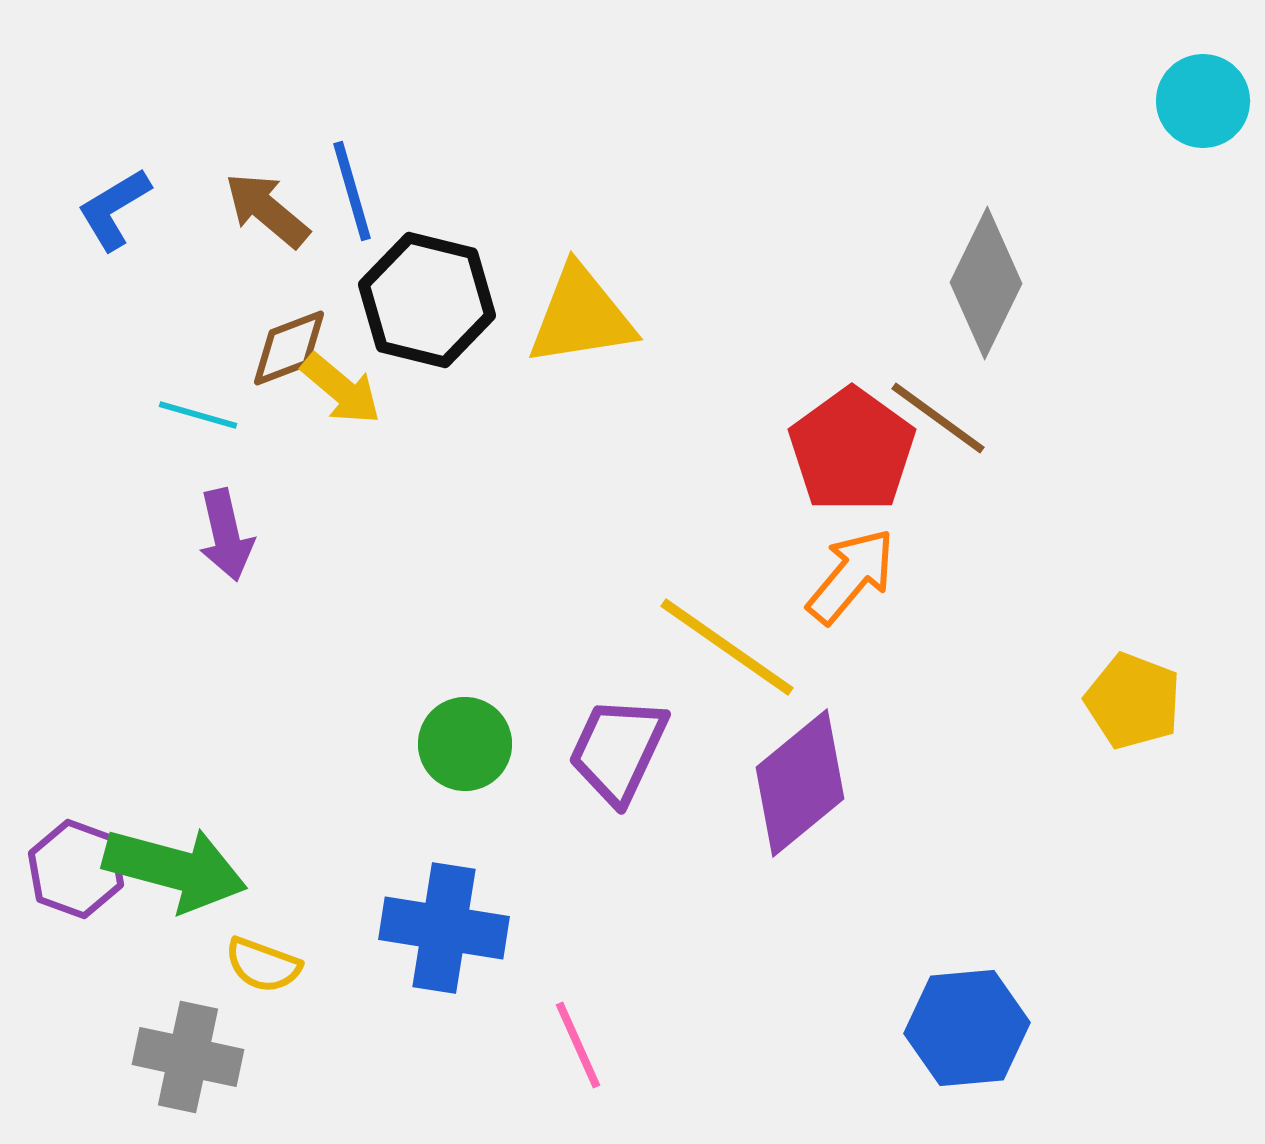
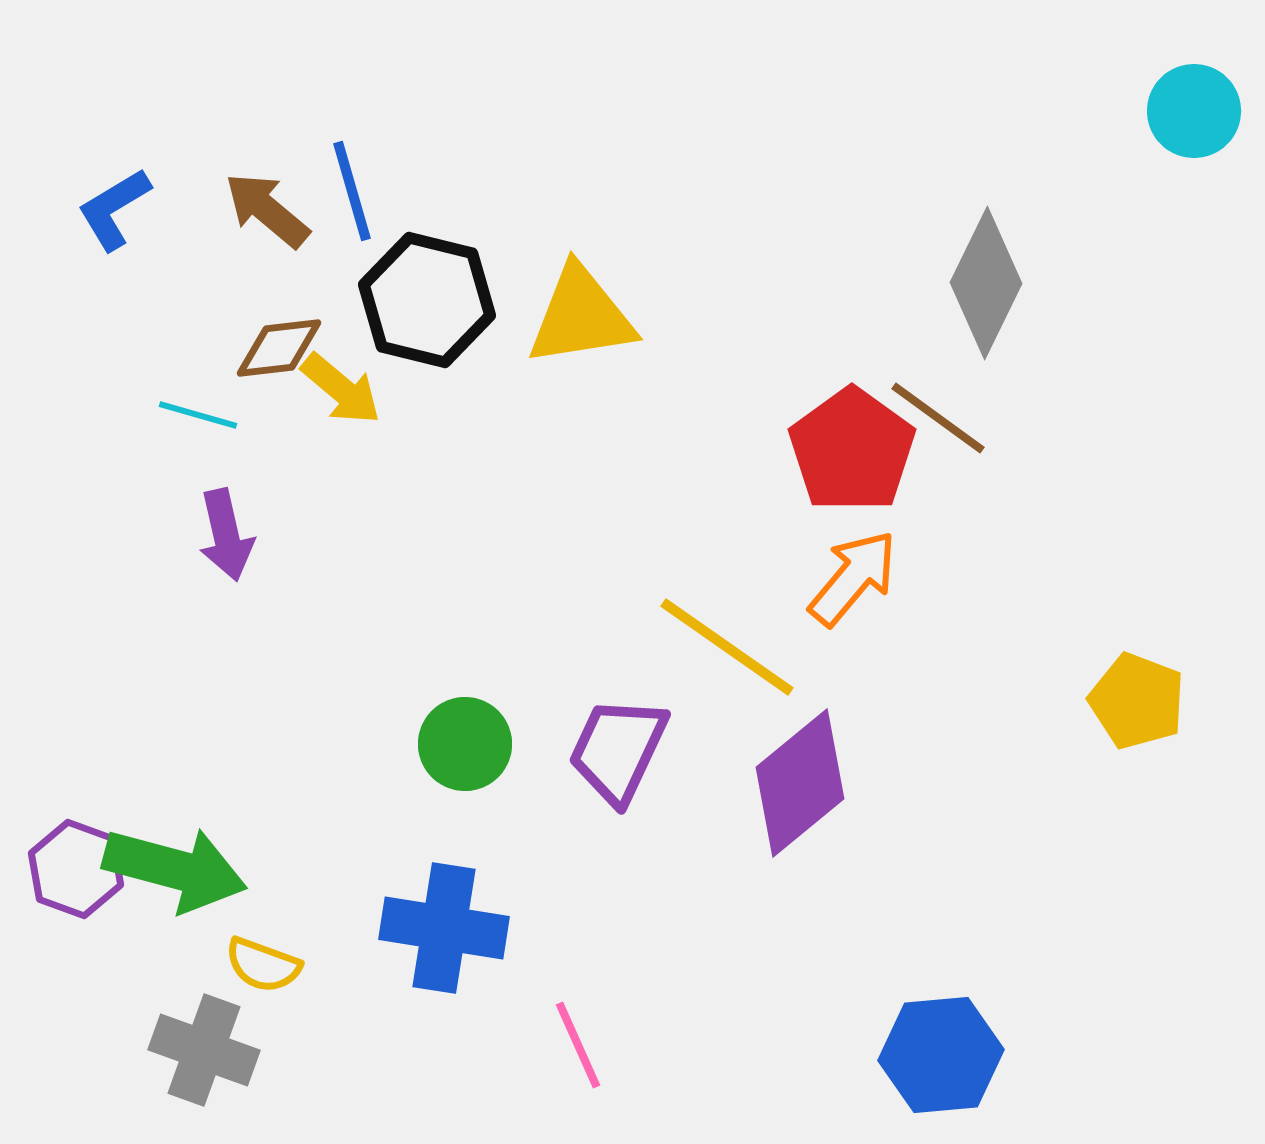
cyan circle: moved 9 px left, 10 px down
brown diamond: moved 10 px left; rotated 14 degrees clockwise
orange arrow: moved 2 px right, 2 px down
yellow pentagon: moved 4 px right
blue hexagon: moved 26 px left, 27 px down
gray cross: moved 16 px right, 7 px up; rotated 8 degrees clockwise
